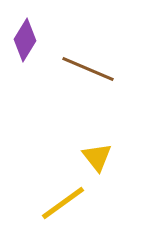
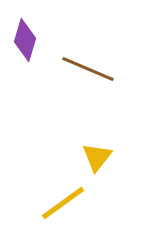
purple diamond: rotated 15 degrees counterclockwise
yellow triangle: rotated 16 degrees clockwise
